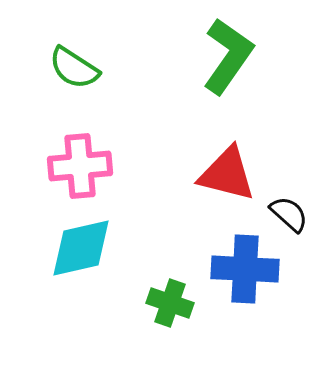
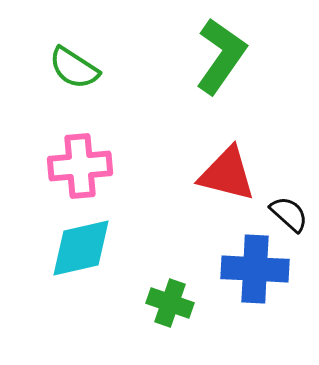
green L-shape: moved 7 px left
blue cross: moved 10 px right
